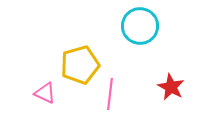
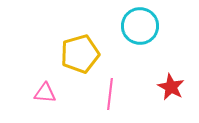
yellow pentagon: moved 11 px up
pink triangle: rotated 20 degrees counterclockwise
